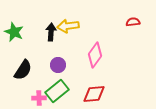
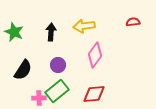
yellow arrow: moved 16 px right
